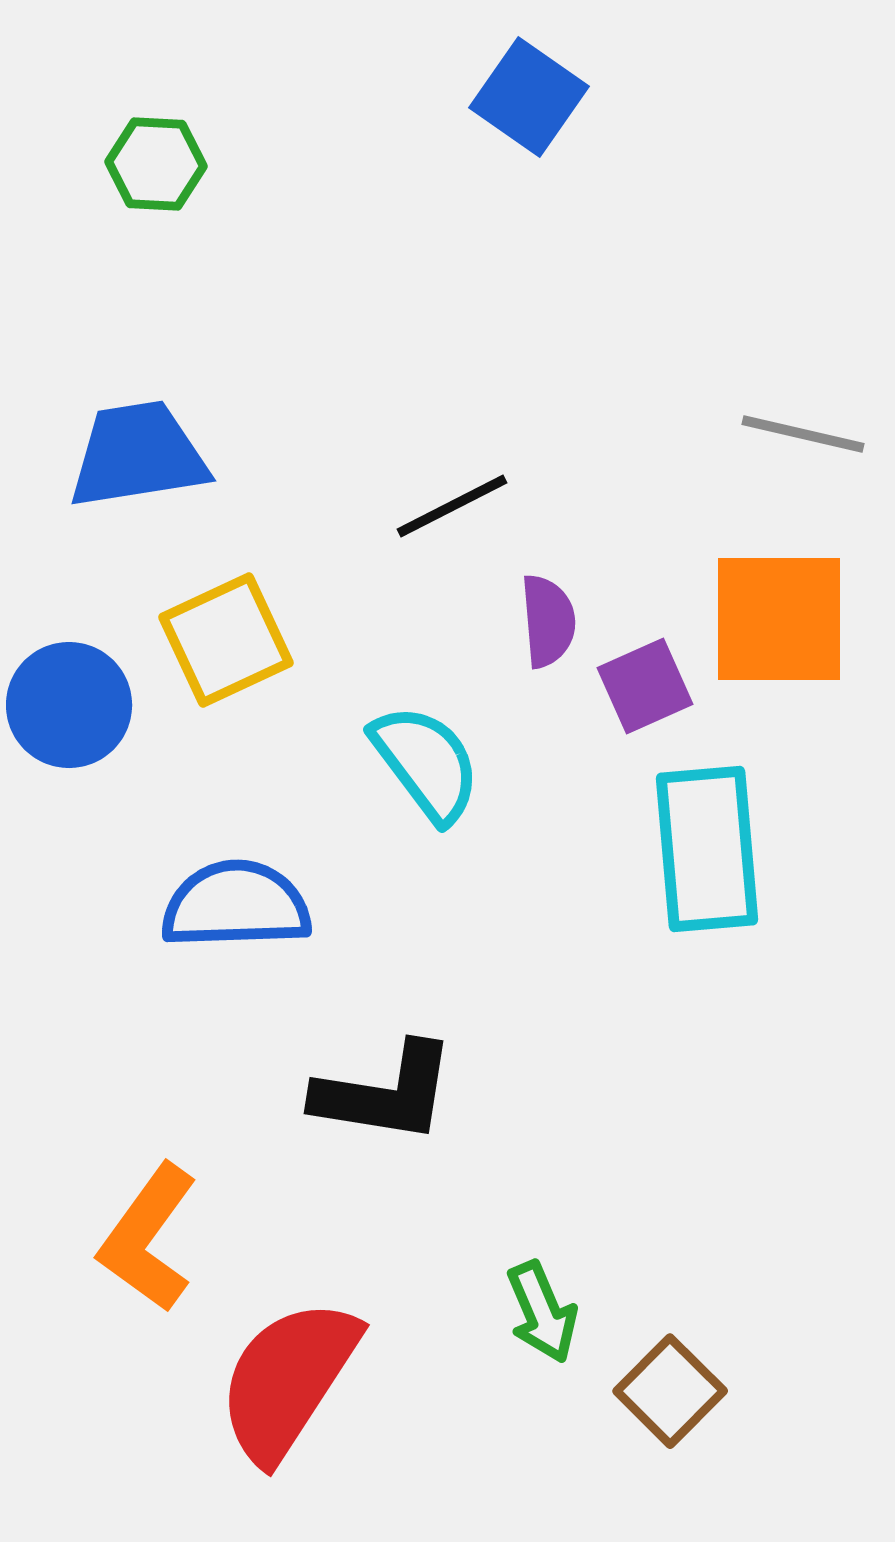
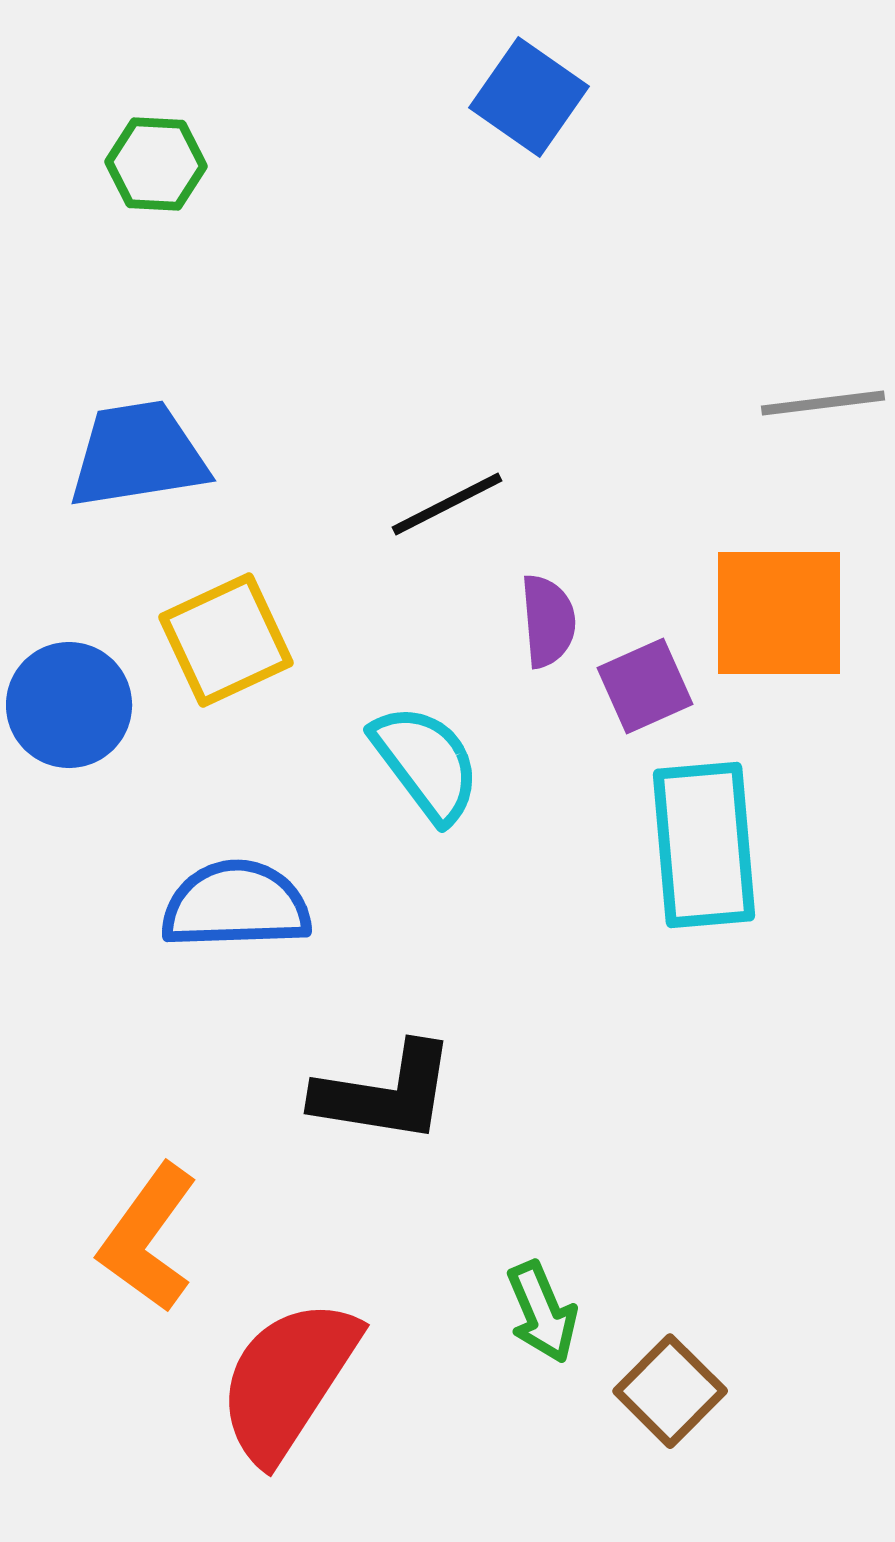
gray line: moved 20 px right, 31 px up; rotated 20 degrees counterclockwise
black line: moved 5 px left, 2 px up
orange square: moved 6 px up
cyan rectangle: moved 3 px left, 4 px up
